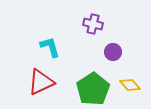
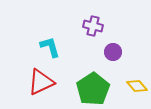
purple cross: moved 2 px down
yellow diamond: moved 7 px right, 1 px down
